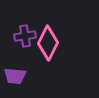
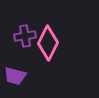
purple trapezoid: rotated 10 degrees clockwise
